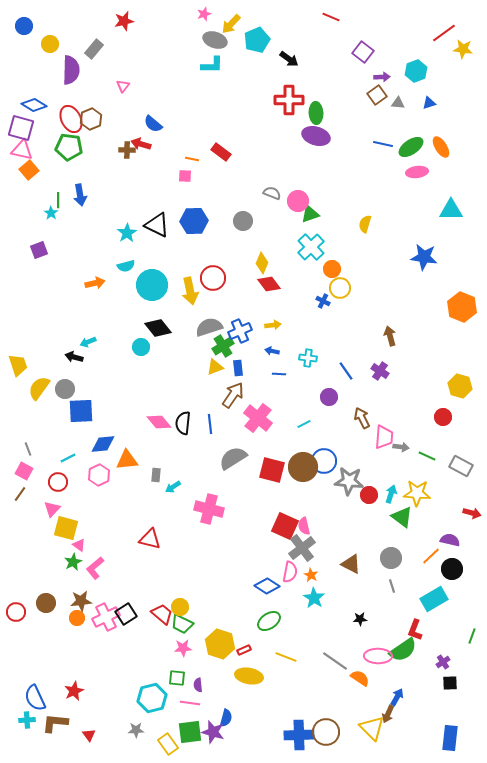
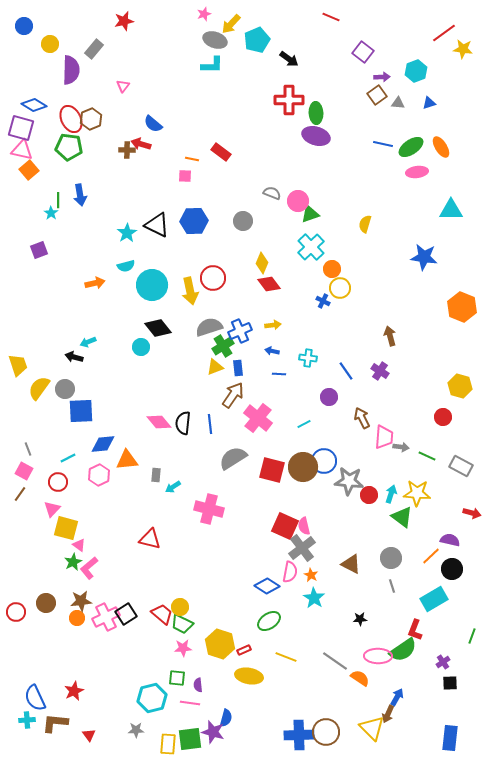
pink L-shape at (95, 568): moved 6 px left
green square at (190, 732): moved 7 px down
yellow rectangle at (168, 744): rotated 40 degrees clockwise
